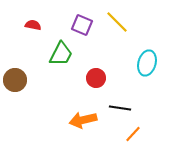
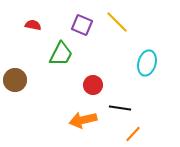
red circle: moved 3 px left, 7 px down
